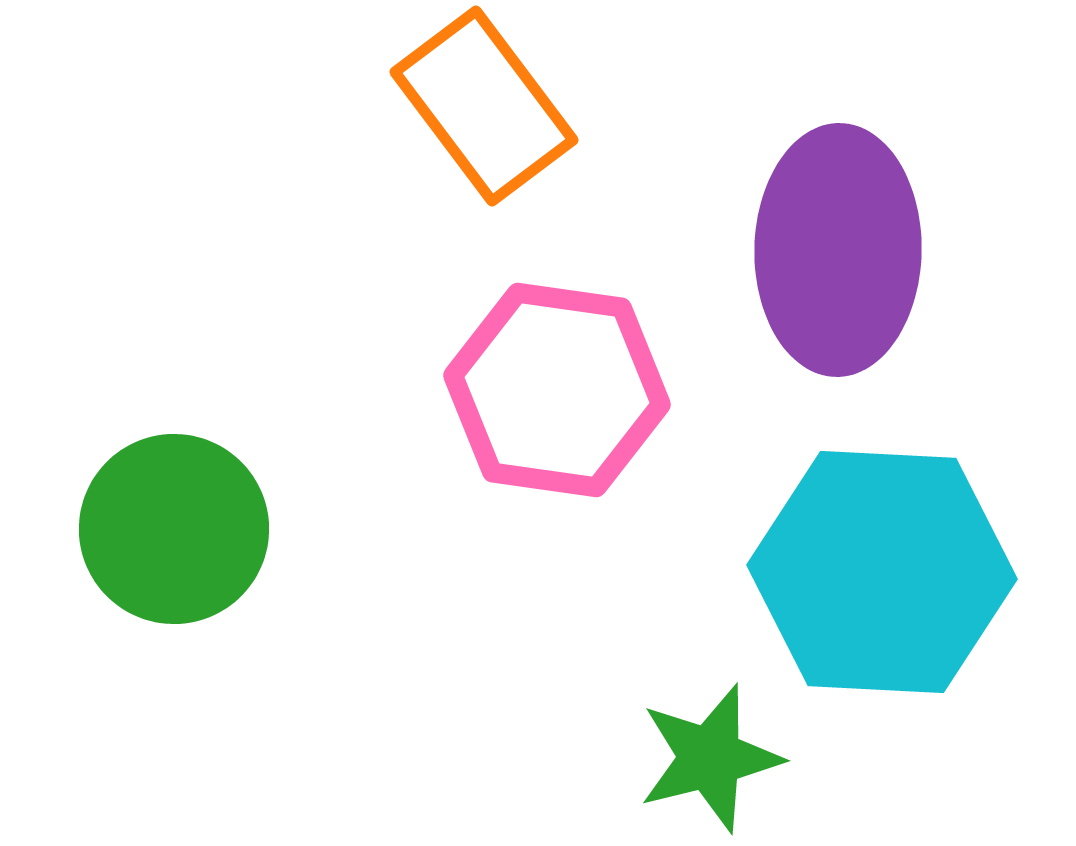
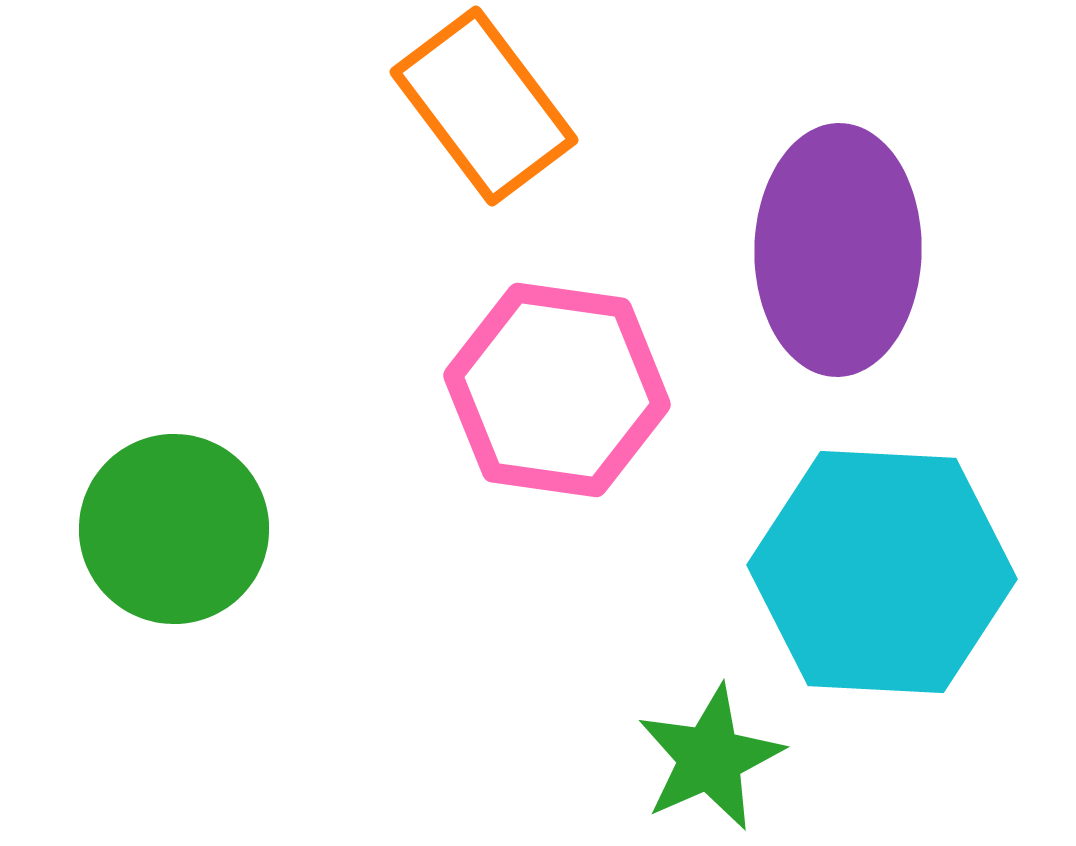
green star: rotated 10 degrees counterclockwise
